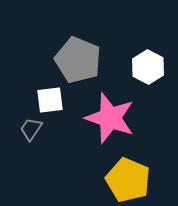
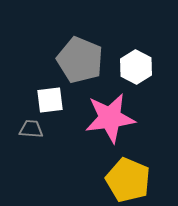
gray pentagon: moved 2 px right
white hexagon: moved 12 px left
pink star: rotated 27 degrees counterclockwise
gray trapezoid: rotated 60 degrees clockwise
